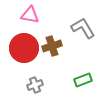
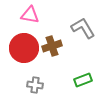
gray cross: rotated 28 degrees clockwise
